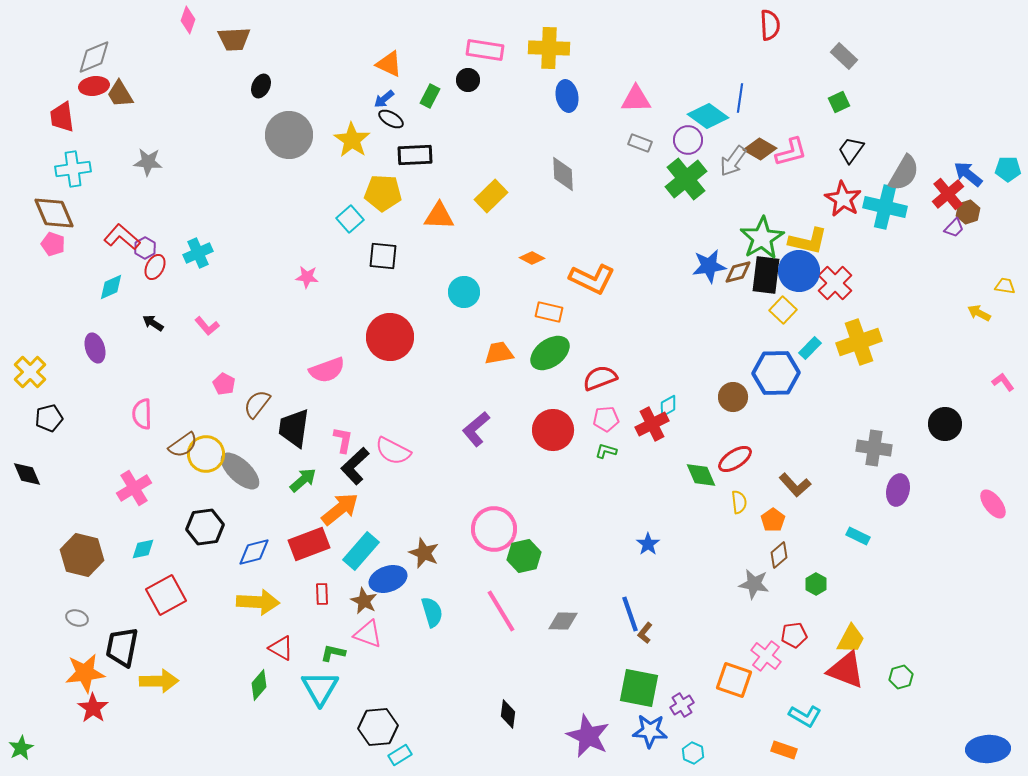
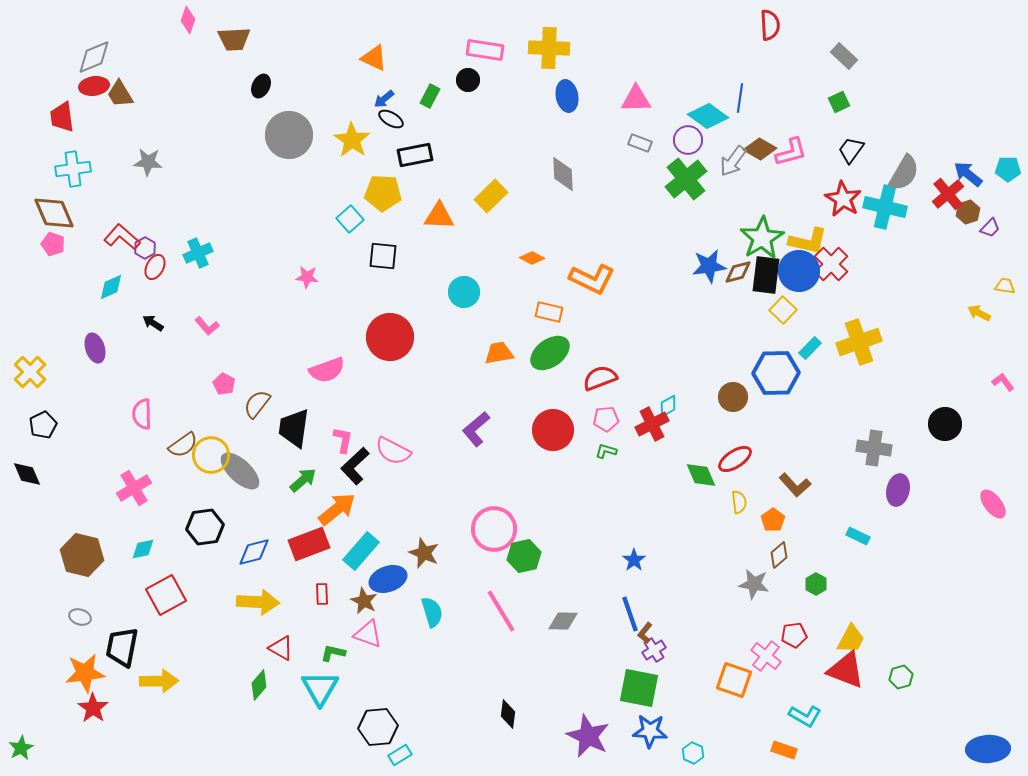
orange triangle at (389, 64): moved 15 px left, 6 px up
black rectangle at (415, 155): rotated 8 degrees counterclockwise
purple trapezoid at (954, 228): moved 36 px right
red cross at (835, 283): moved 4 px left, 19 px up
black pentagon at (49, 418): moved 6 px left, 7 px down; rotated 12 degrees counterclockwise
yellow circle at (206, 454): moved 5 px right, 1 px down
orange arrow at (340, 509): moved 3 px left
blue star at (648, 544): moved 14 px left, 16 px down
gray ellipse at (77, 618): moved 3 px right, 1 px up
purple cross at (682, 705): moved 28 px left, 55 px up
